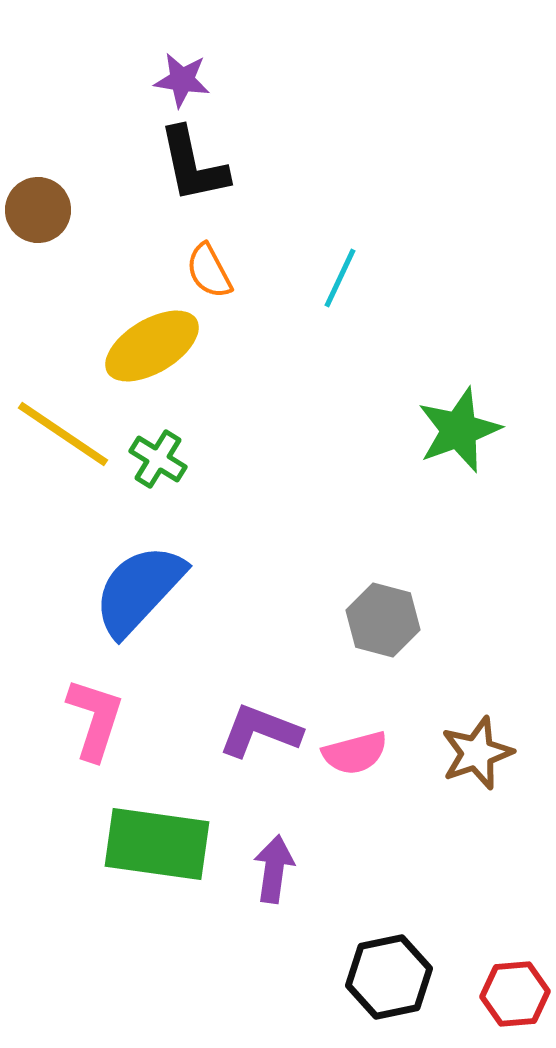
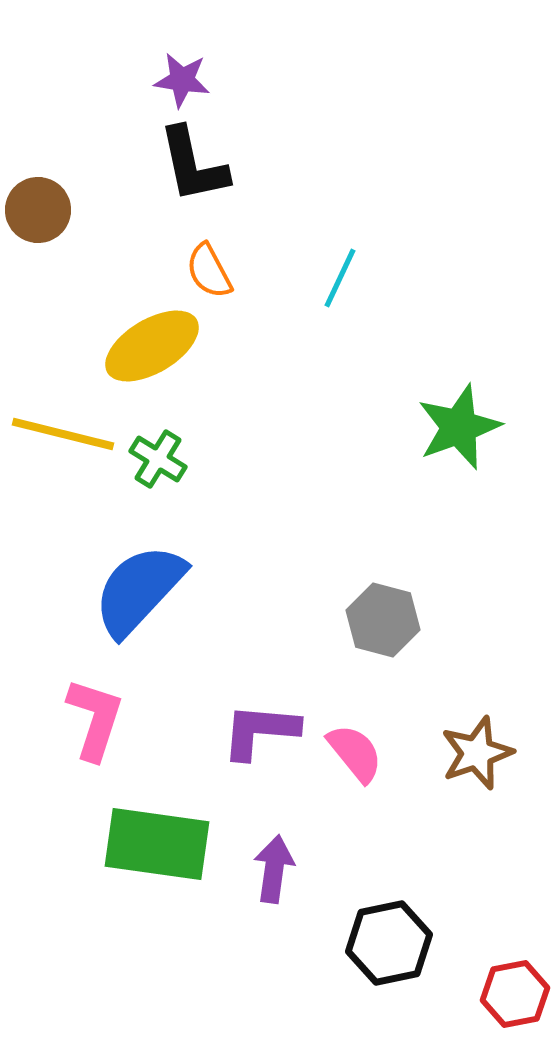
green star: moved 3 px up
yellow line: rotated 20 degrees counterclockwise
purple L-shape: rotated 16 degrees counterclockwise
pink semicircle: rotated 114 degrees counterclockwise
black hexagon: moved 34 px up
red hexagon: rotated 6 degrees counterclockwise
